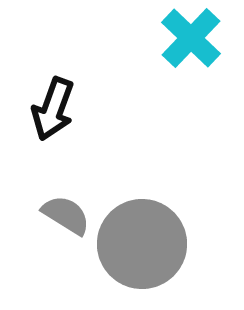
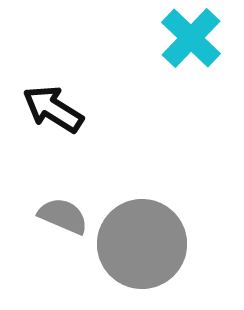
black arrow: rotated 102 degrees clockwise
gray semicircle: moved 3 px left, 1 px down; rotated 9 degrees counterclockwise
